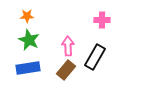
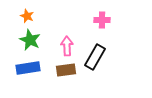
orange star: rotated 24 degrees clockwise
green star: moved 1 px right
pink arrow: moved 1 px left
brown rectangle: rotated 42 degrees clockwise
